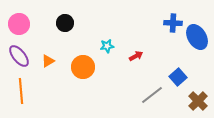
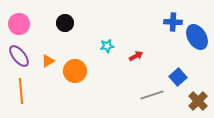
blue cross: moved 1 px up
orange circle: moved 8 px left, 4 px down
gray line: rotated 20 degrees clockwise
